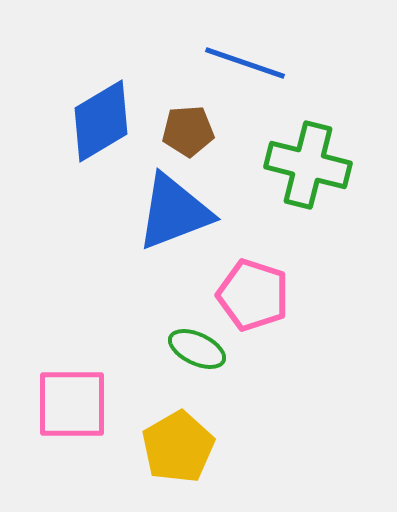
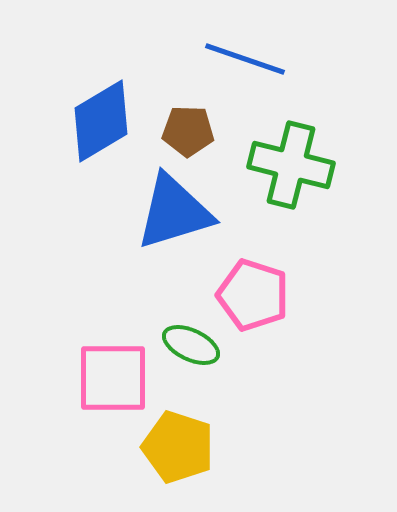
blue line: moved 4 px up
brown pentagon: rotated 6 degrees clockwise
green cross: moved 17 px left
blue triangle: rotated 4 degrees clockwise
green ellipse: moved 6 px left, 4 px up
pink square: moved 41 px right, 26 px up
yellow pentagon: rotated 24 degrees counterclockwise
